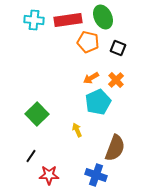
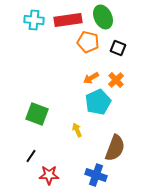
green square: rotated 25 degrees counterclockwise
